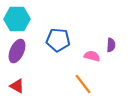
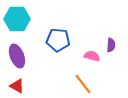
purple ellipse: moved 5 px down; rotated 45 degrees counterclockwise
